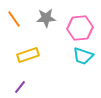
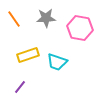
pink hexagon: rotated 15 degrees clockwise
cyan trapezoid: moved 26 px left, 6 px down
